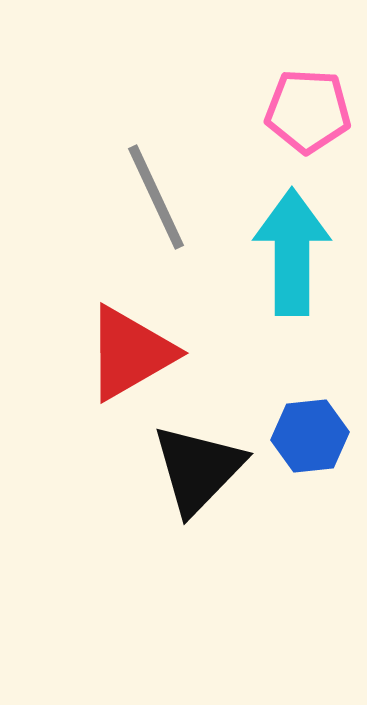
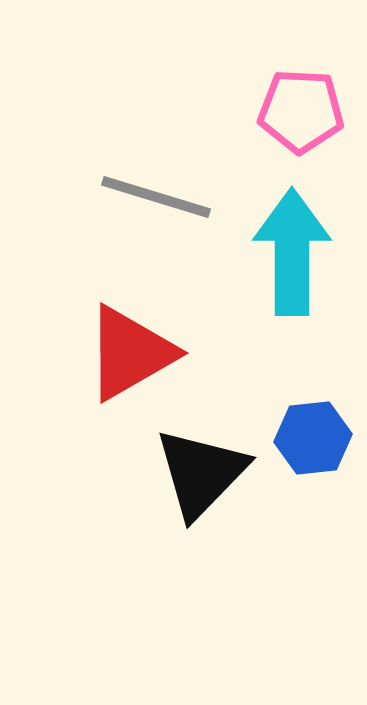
pink pentagon: moved 7 px left
gray line: rotated 48 degrees counterclockwise
blue hexagon: moved 3 px right, 2 px down
black triangle: moved 3 px right, 4 px down
